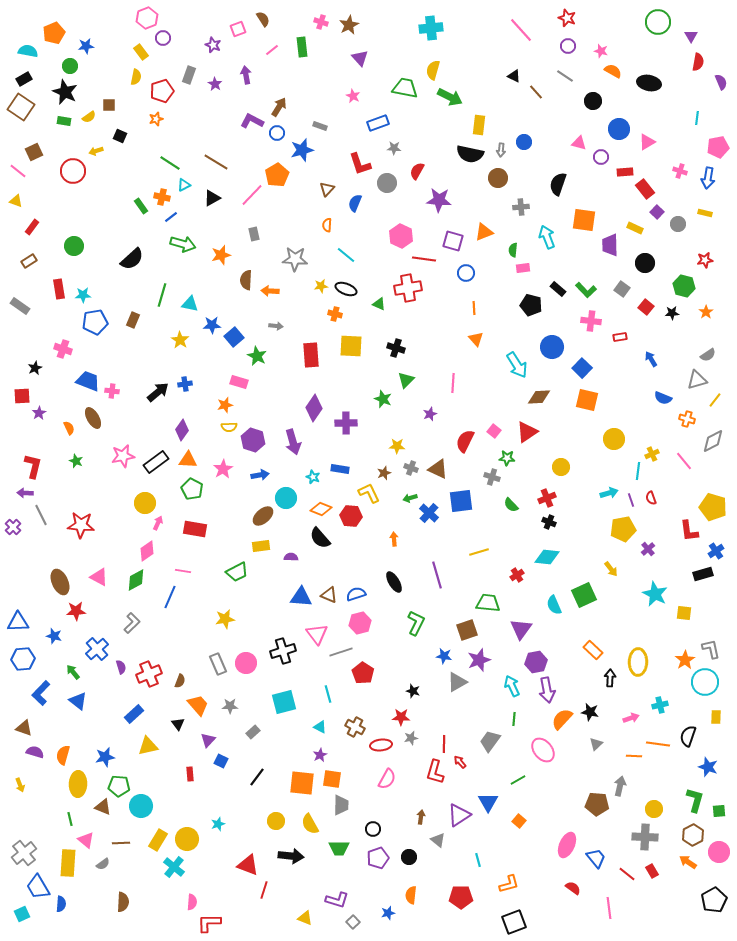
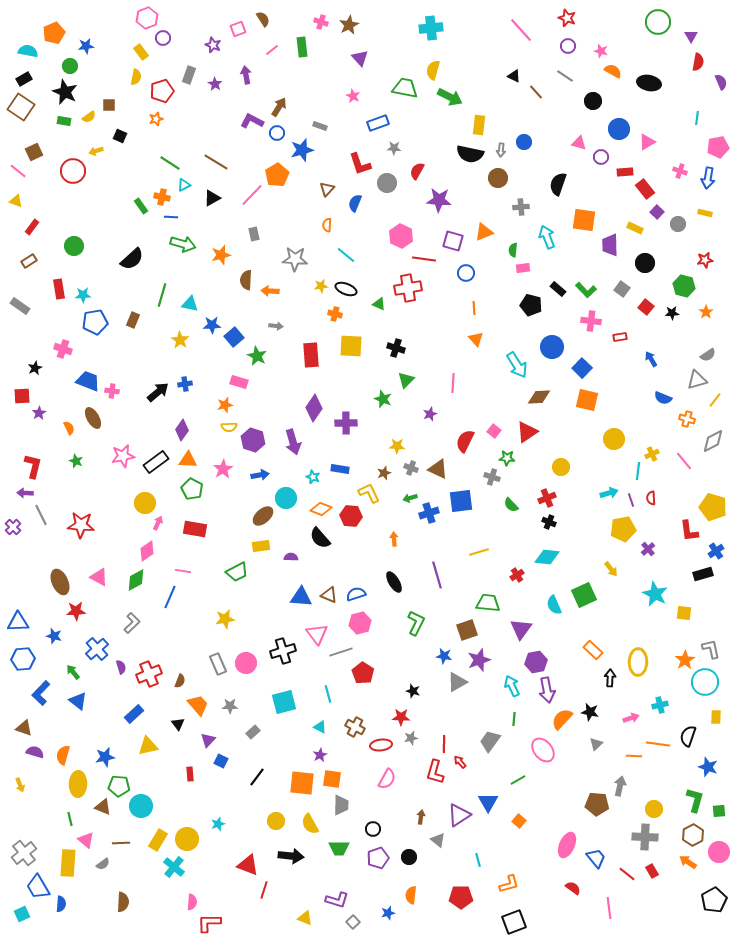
blue line at (171, 217): rotated 40 degrees clockwise
red semicircle at (651, 498): rotated 16 degrees clockwise
blue cross at (429, 513): rotated 30 degrees clockwise
